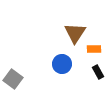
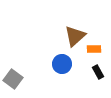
brown triangle: moved 3 px down; rotated 15 degrees clockwise
